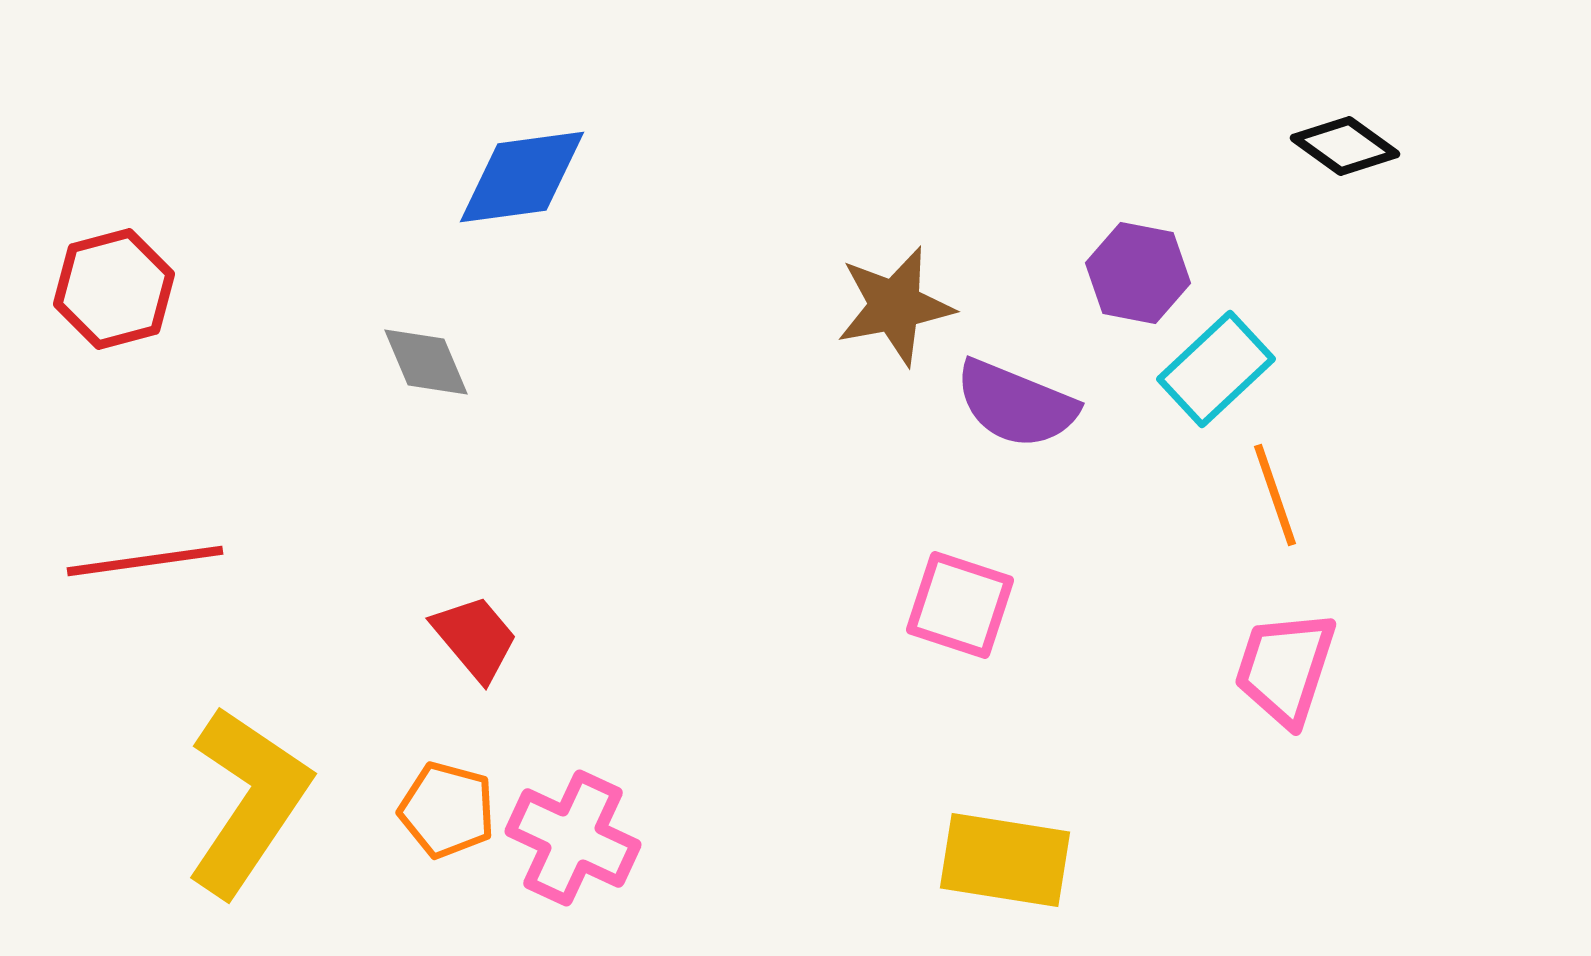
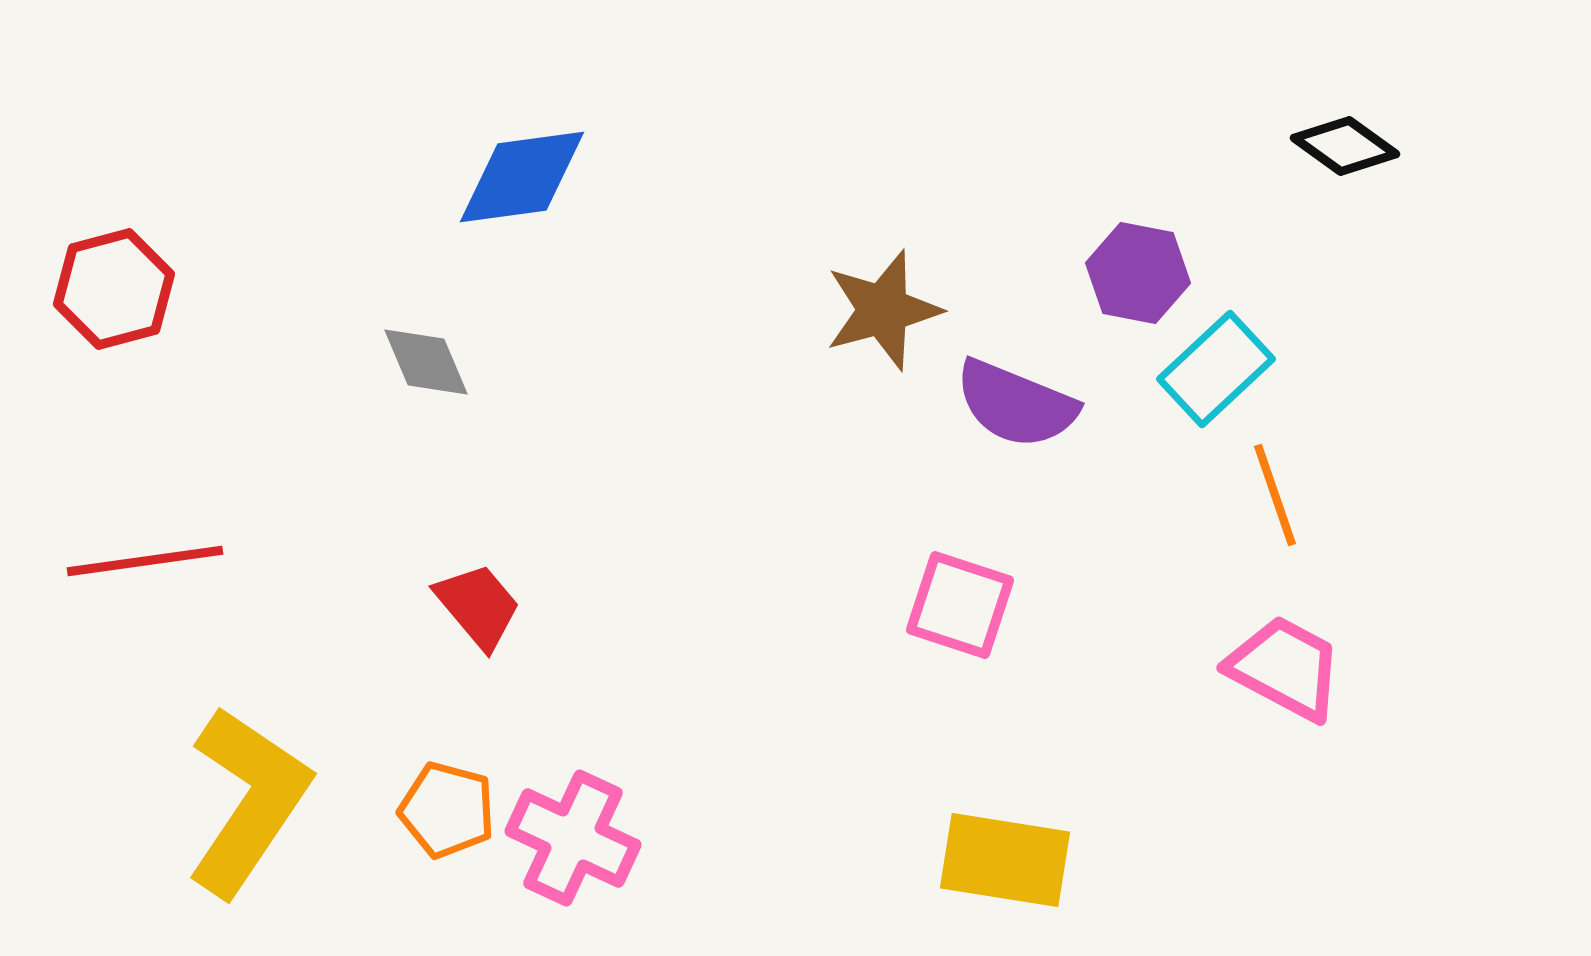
brown star: moved 12 px left, 4 px down; rotated 4 degrees counterclockwise
red trapezoid: moved 3 px right, 32 px up
pink trapezoid: rotated 100 degrees clockwise
